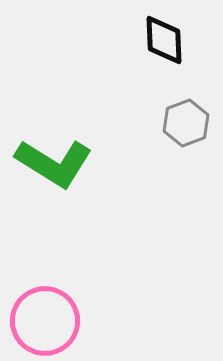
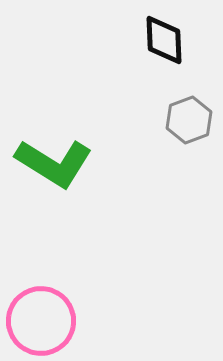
gray hexagon: moved 3 px right, 3 px up
pink circle: moved 4 px left
